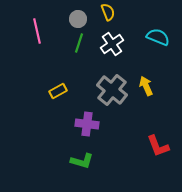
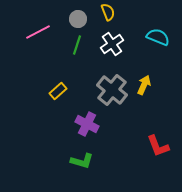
pink line: moved 1 px right, 1 px down; rotated 75 degrees clockwise
green line: moved 2 px left, 2 px down
yellow arrow: moved 2 px left, 1 px up; rotated 48 degrees clockwise
yellow rectangle: rotated 12 degrees counterclockwise
purple cross: rotated 20 degrees clockwise
